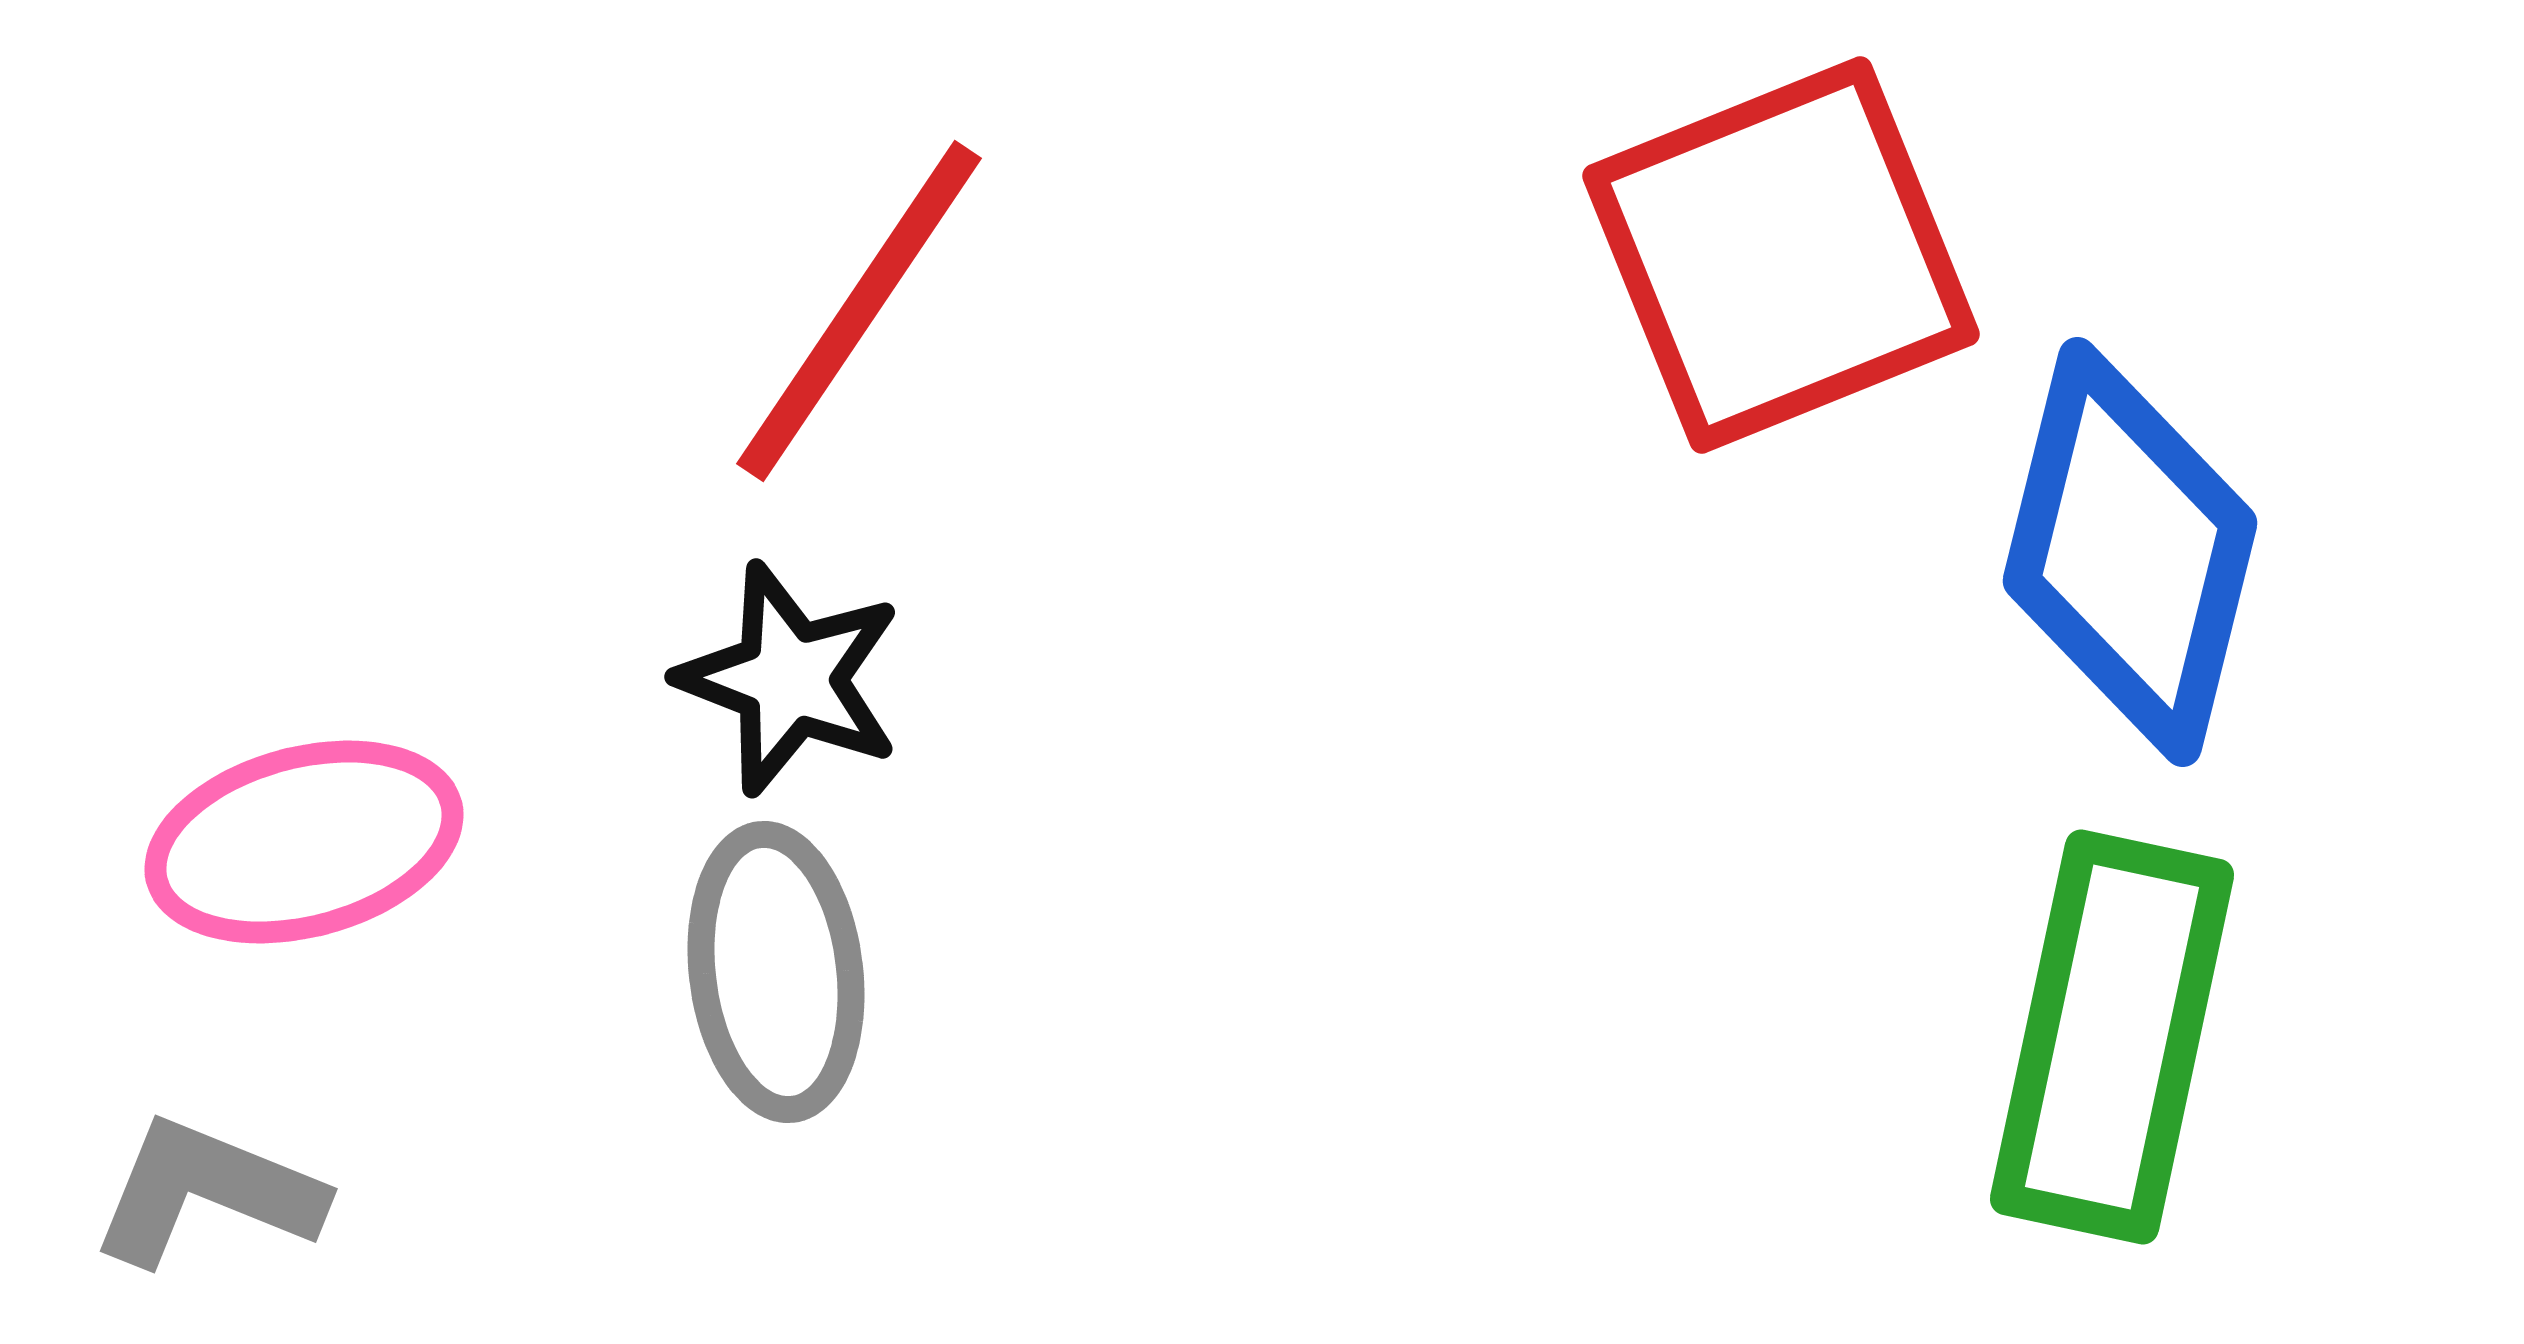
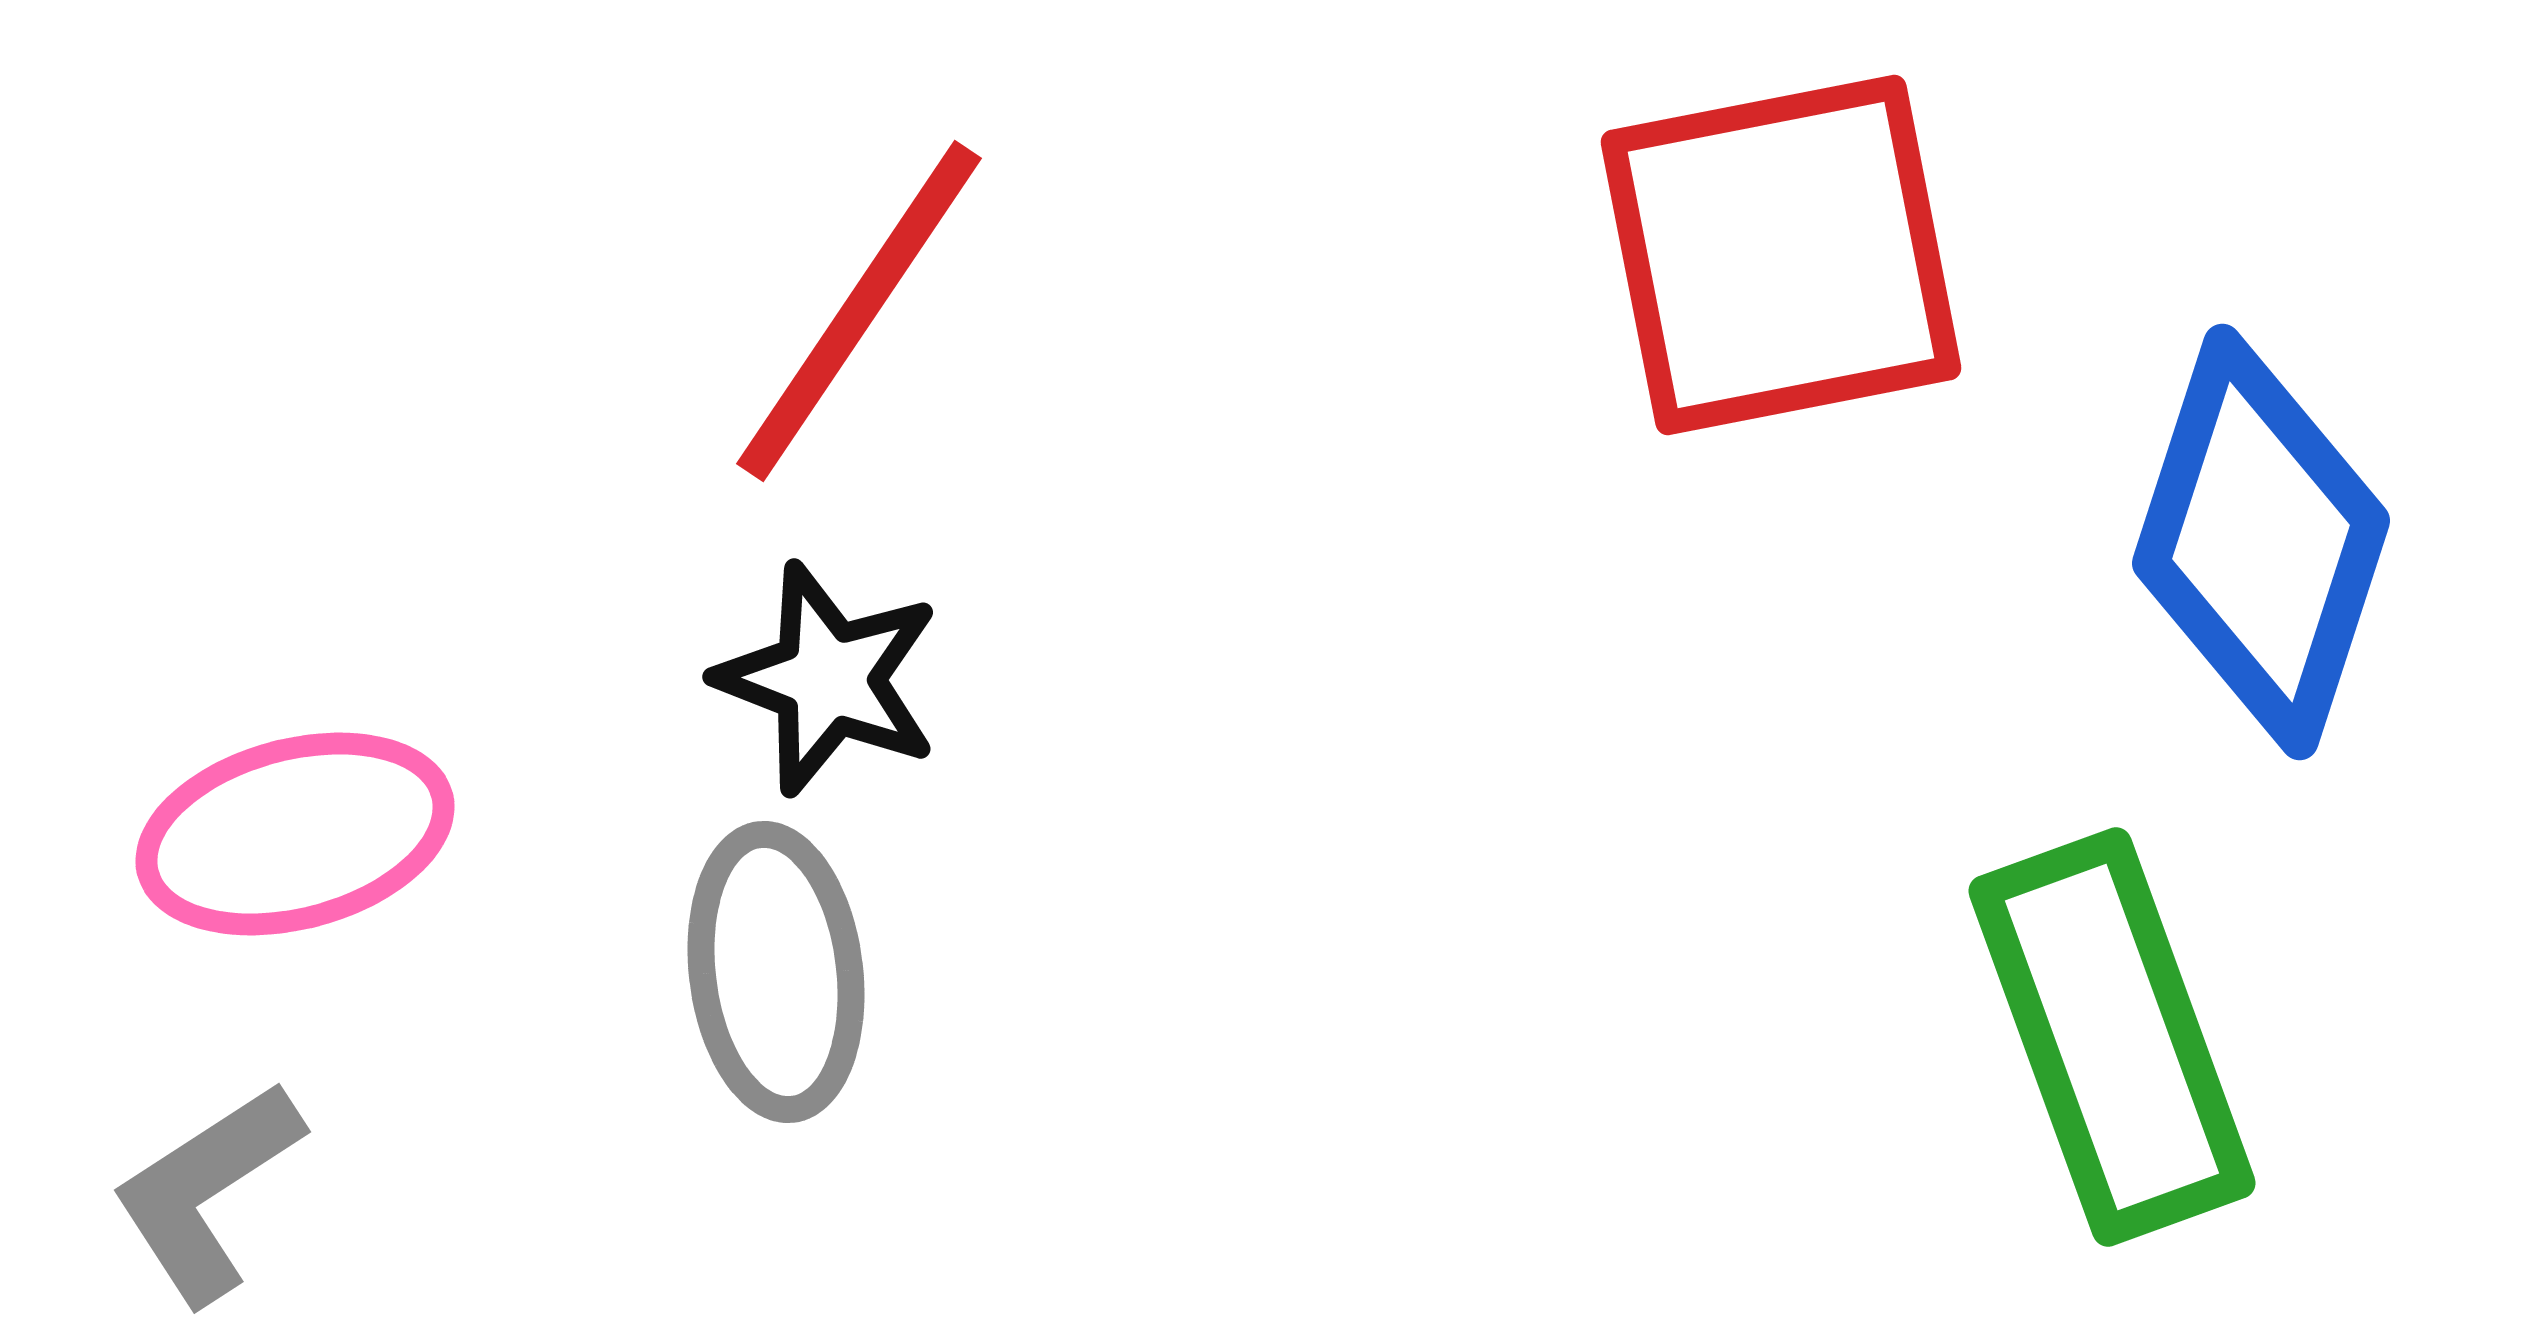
red square: rotated 11 degrees clockwise
blue diamond: moved 131 px right, 10 px up; rotated 4 degrees clockwise
black star: moved 38 px right
pink ellipse: moved 9 px left, 8 px up
green rectangle: rotated 32 degrees counterclockwise
gray L-shape: rotated 55 degrees counterclockwise
